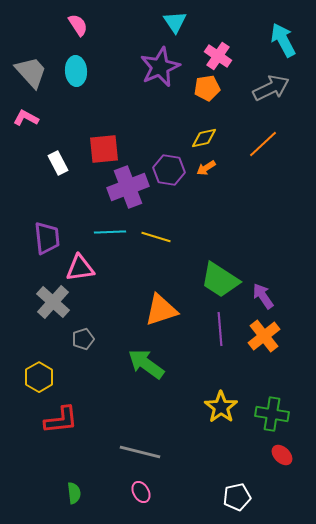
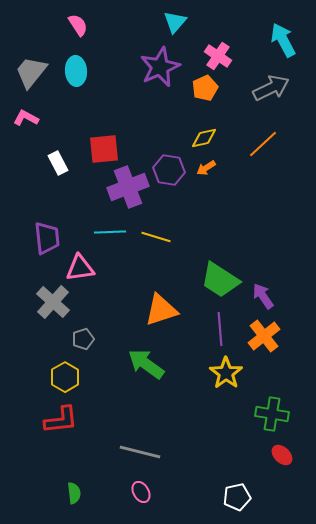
cyan triangle: rotated 15 degrees clockwise
gray trapezoid: rotated 99 degrees counterclockwise
orange pentagon: moved 2 px left; rotated 15 degrees counterclockwise
yellow hexagon: moved 26 px right
yellow star: moved 5 px right, 34 px up
